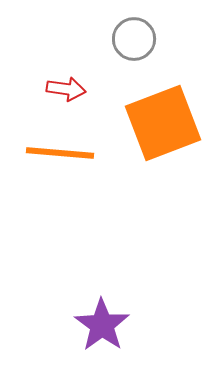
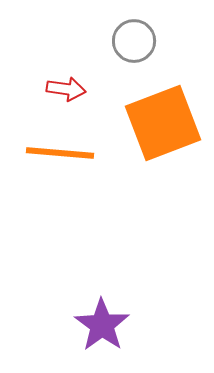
gray circle: moved 2 px down
